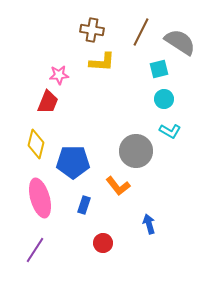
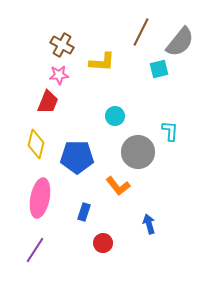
brown cross: moved 30 px left, 15 px down; rotated 20 degrees clockwise
gray semicircle: rotated 96 degrees clockwise
cyan circle: moved 49 px left, 17 px down
cyan L-shape: rotated 115 degrees counterclockwise
gray circle: moved 2 px right, 1 px down
blue pentagon: moved 4 px right, 5 px up
pink ellipse: rotated 27 degrees clockwise
blue rectangle: moved 7 px down
